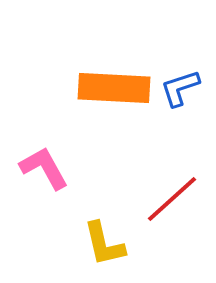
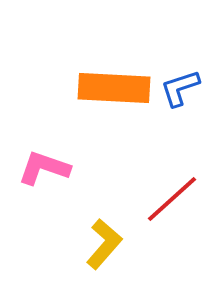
pink L-shape: rotated 42 degrees counterclockwise
yellow L-shape: rotated 126 degrees counterclockwise
